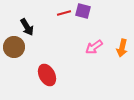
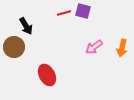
black arrow: moved 1 px left, 1 px up
